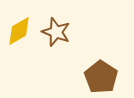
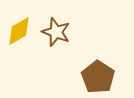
brown pentagon: moved 3 px left
